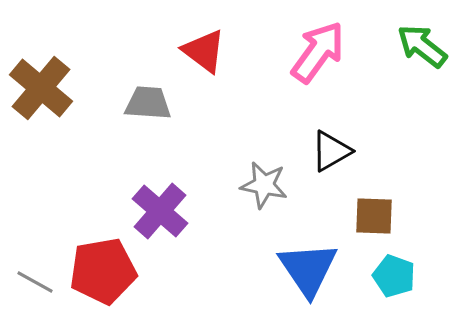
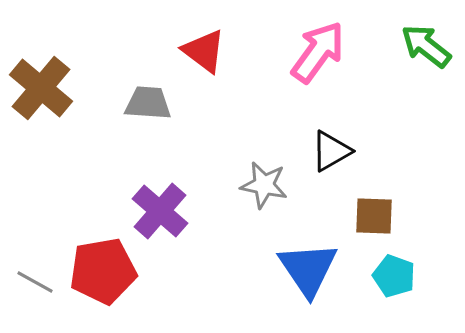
green arrow: moved 4 px right
